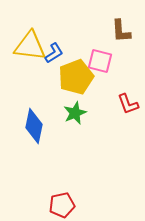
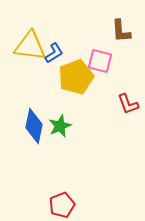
green star: moved 15 px left, 13 px down
red pentagon: rotated 10 degrees counterclockwise
